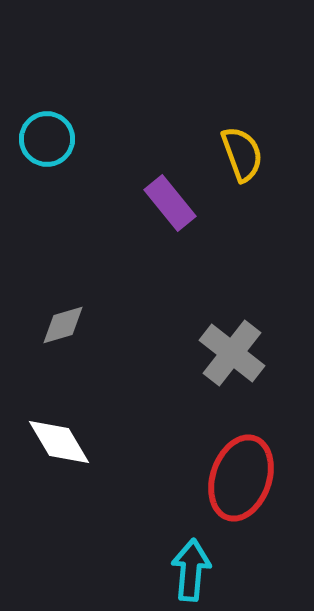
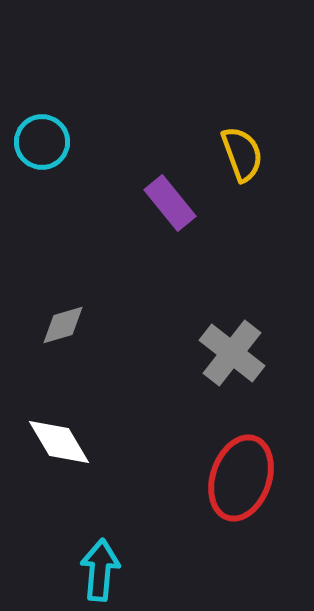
cyan circle: moved 5 px left, 3 px down
cyan arrow: moved 91 px left
